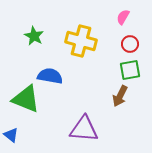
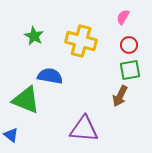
red circle: moved 1 px left, 1 px down
green triangle: moved 1 px down
